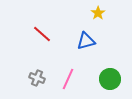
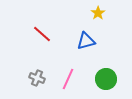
green circle: moved 4 px left
